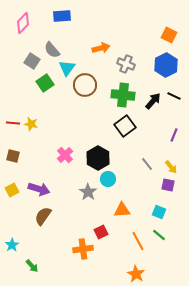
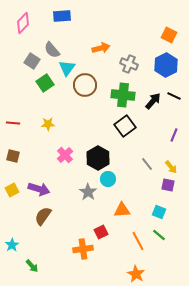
gray cross: moved 3 px right
yellow star: moved 17 px right; rotated 16 degrees counterclockwise
